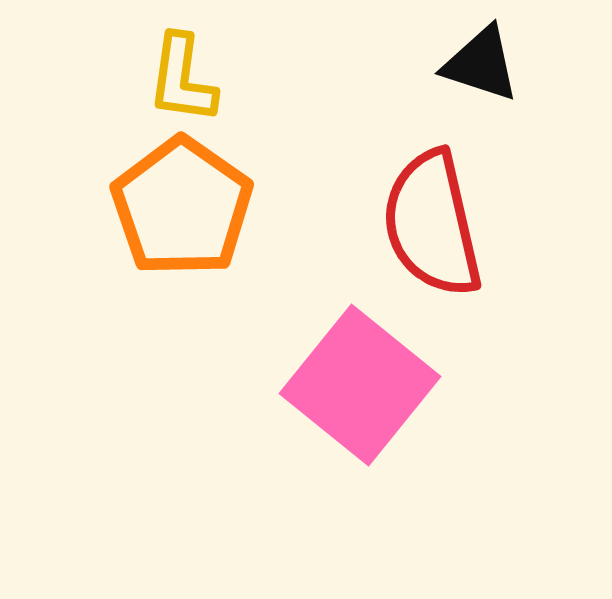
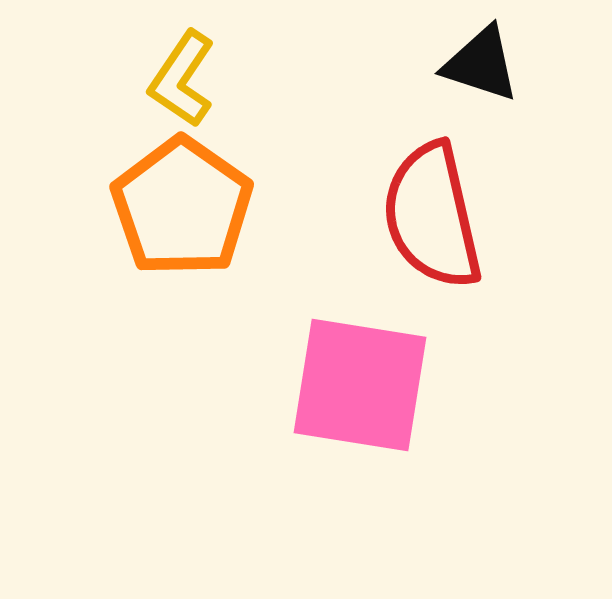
yellow L-shape: rotated 26 degrees clockwise
red semicircle: moved 8 px up
pink square: rotated 30 degrees counterclockwise
